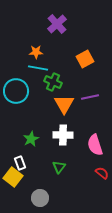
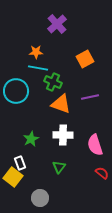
orange triangle: moved 3 px left; rotated 40 degrees counterclockwise
